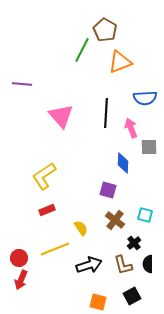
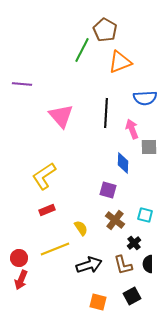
pink arrow: moved 1 px right, 1 px down
